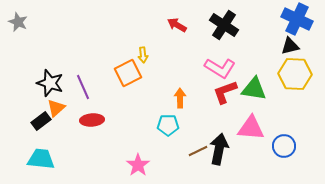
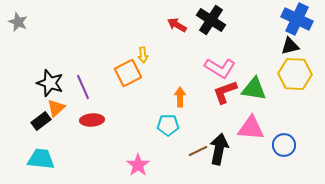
black cross: moved 13 px left, 5 px up
orange arrow: moved 1 px up
blue circle: moved 1 px up
